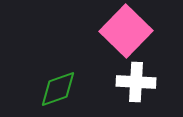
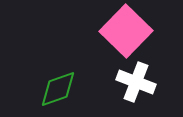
white cross: rotated 18 degrees clockwise
